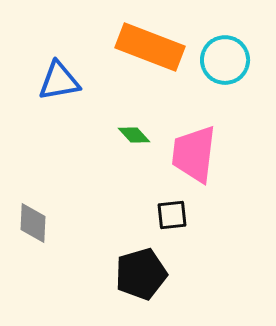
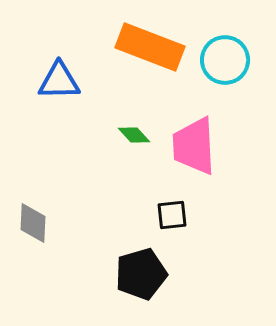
blue triangle: rotated 9 degrees clockwise
pink trapezoid: moved 8 px up; rotated 10 degrees counterclockwise
